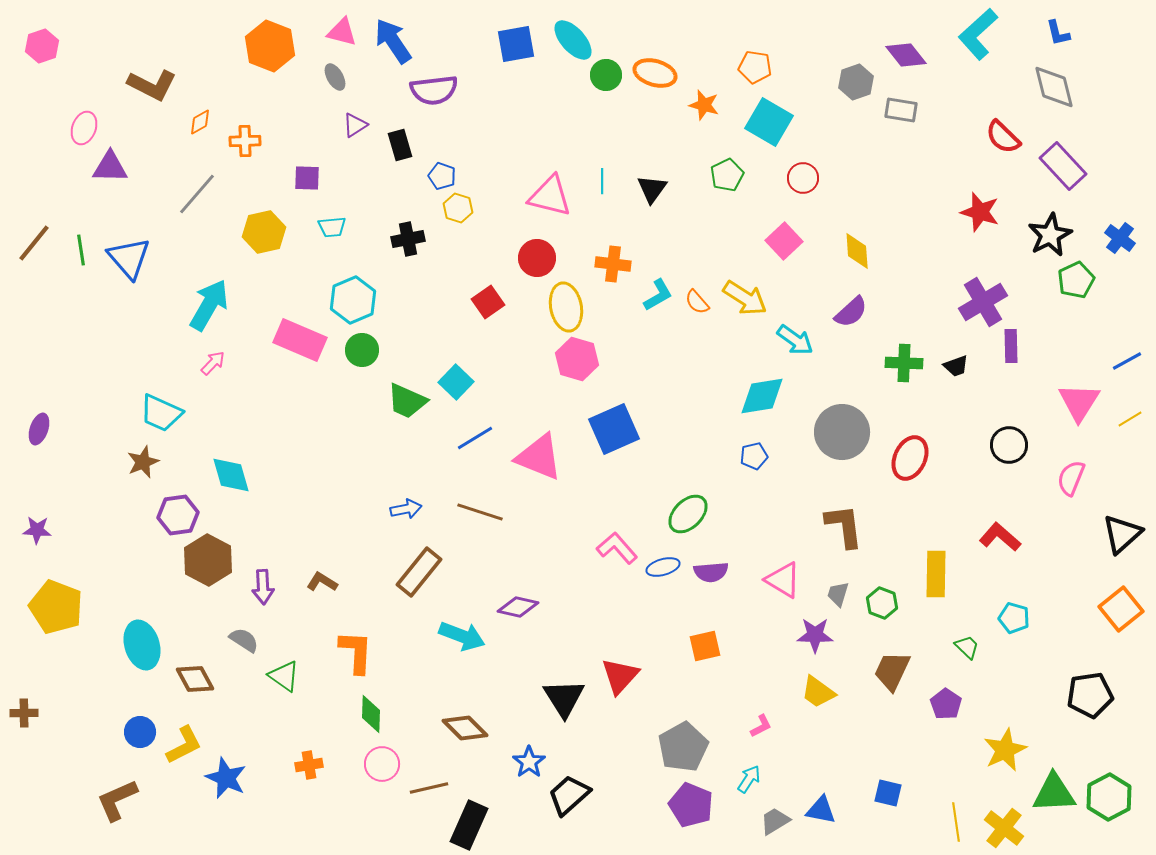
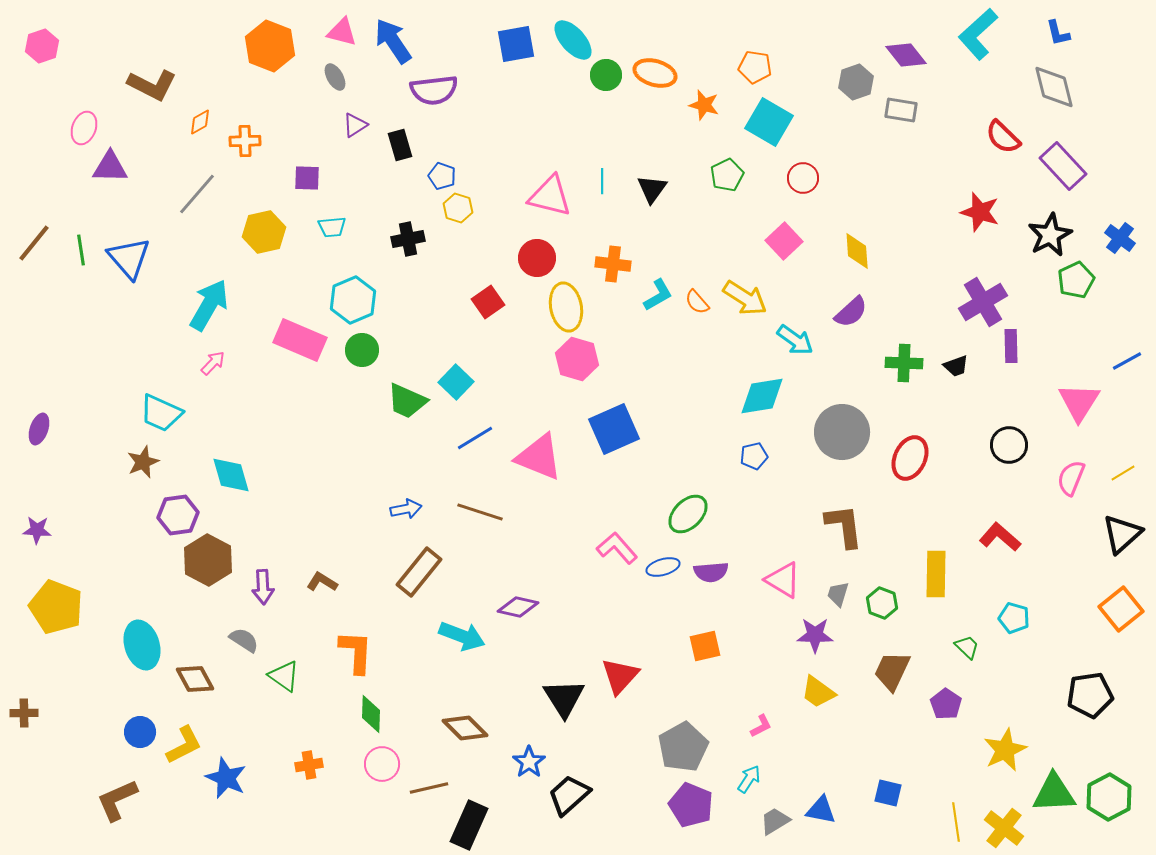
yellow line at (1130, 419): moved 7 px left, 54 px down
